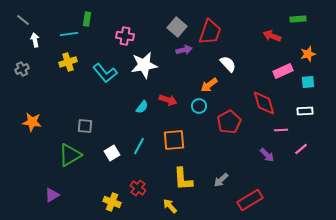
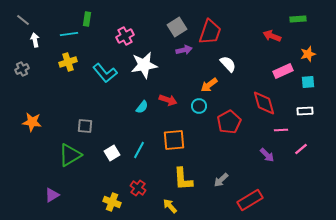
gray square at (177, 27): rotated 18 degrees clockwise
pink cross at (125, 36): rotated 36 degrees counterclockwise
cyan line at (139, 146): moved 4 px down
